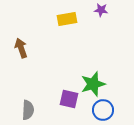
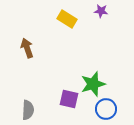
purple star: moved 1 px down
yellow rectangle: rotated 42 degrees clockwise
brown arrow: moved 6 px right
blue circle: moved 3 px right, 1 px up
